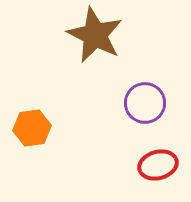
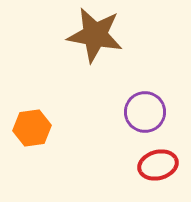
brown star: rotated 16 degrees counterclockwise
purple circle: moved 9 px down
